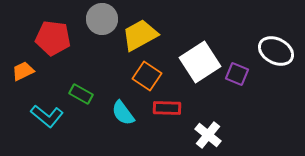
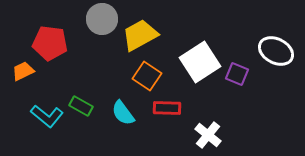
red pentagon: moved 3 px left, 5 px down
green rectangle: moved 12 px down
